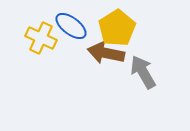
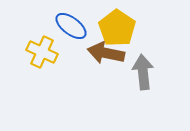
yellow pentagon: rotated 6 degrees counterclockwise
yellow cross: moved 1 px right, 14 px down
gray arrow: rotated 24 degrees clockwise
